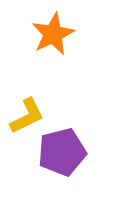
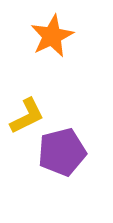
orange star: moved 1 px left, 2 px down
